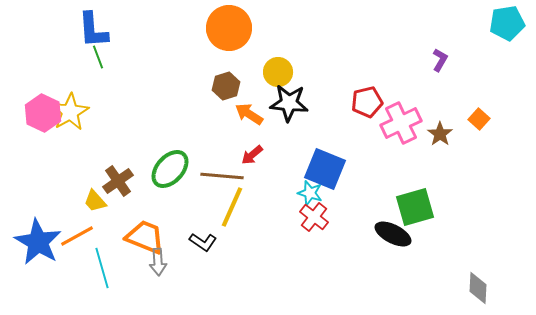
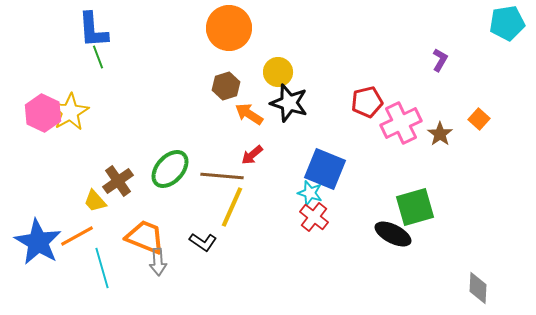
black star: rotated 12 degrees clockwise
